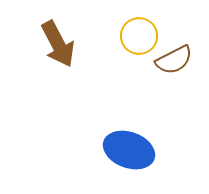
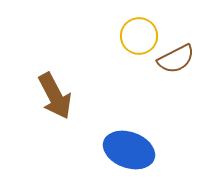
brown arrow: moved 3 px left, 52 px down
brown semicircle: moved 2 px right, 1 px up
